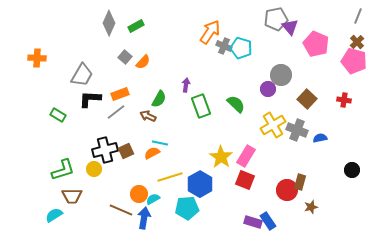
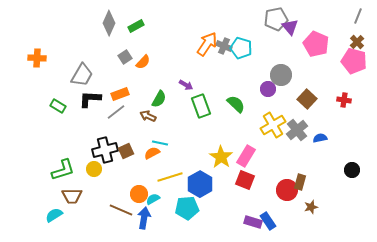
orange arrow at (210, 32): moved 3 px left, 12 px down
gray square at (125, 57): rotated 16 degrees clockwise
purple arrow at (186, 85): rotated 112 degrees clockwise
green rectangle at (58, 115): moved 9 px up
gray cross at (297, 130): rotated 30 degrees clockwise
